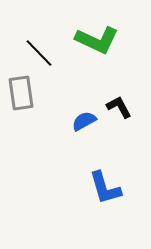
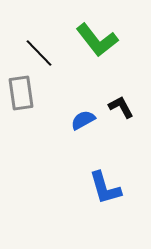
green L-shape: rotated 27 degrees clockwise
black L-shape: moved 2 px right
blue semicircle: moved 1 px left, 1 px up
